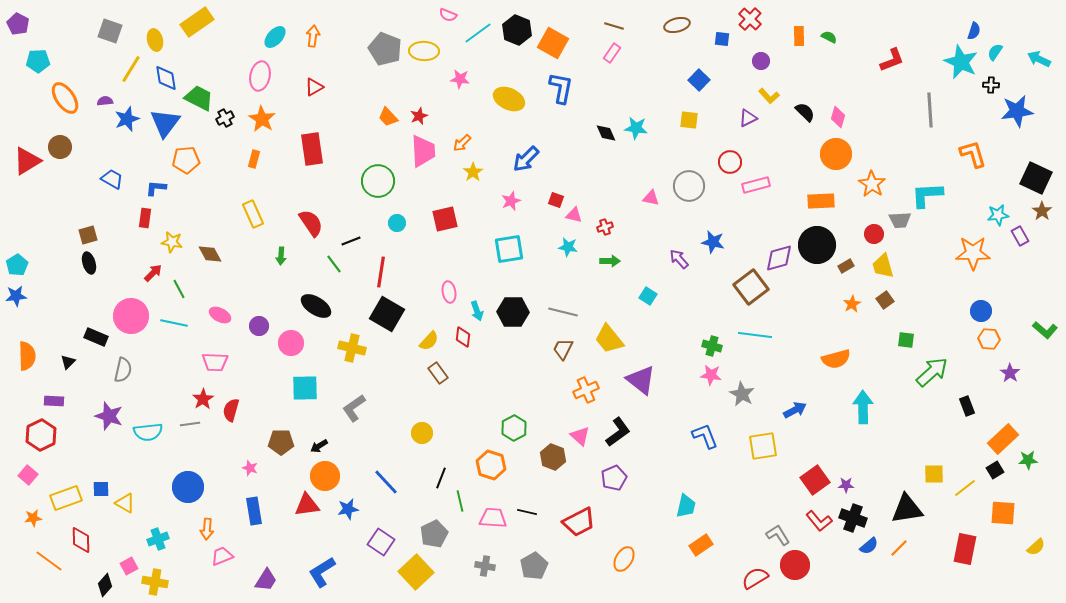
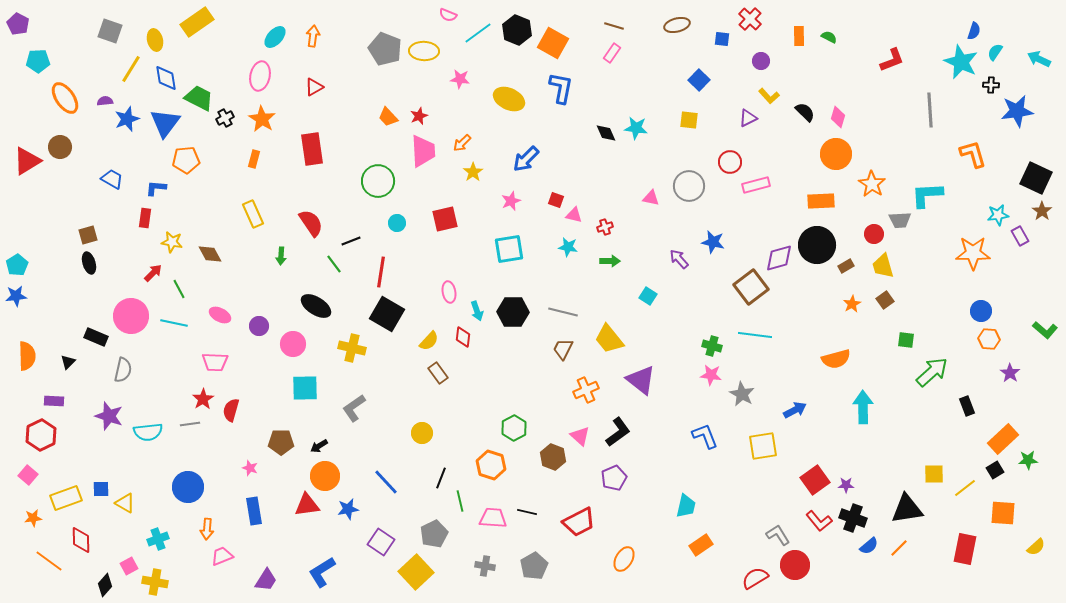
pink circle at (291, 343): moved 2 px right, 1 px down
